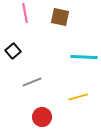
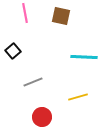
brown square: moved 1 px right, 1 px up
gray line: moved 1 px right
